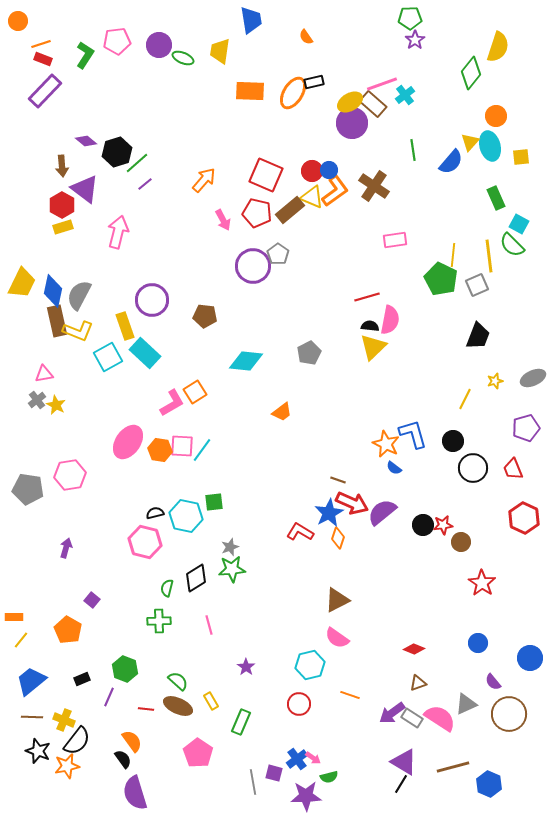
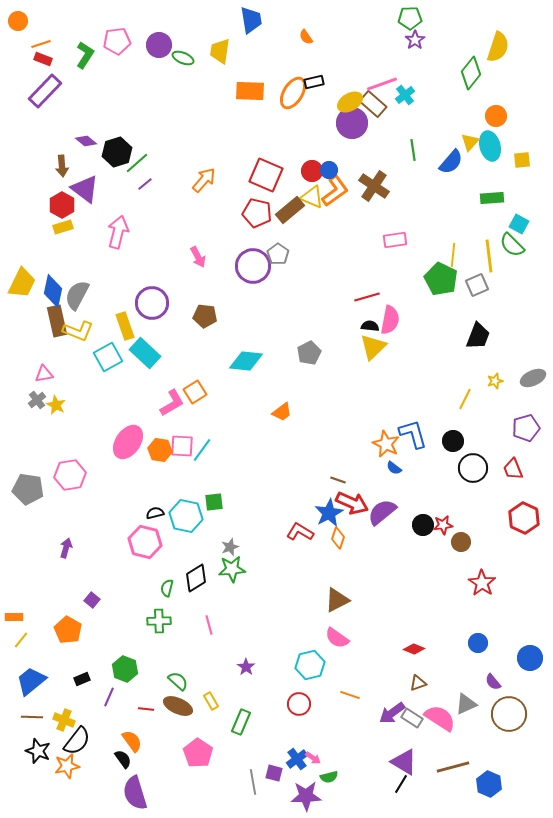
yellow square at (521, 157): moved 1 px right, 3 px down
green rectangle at (496, 198): moved 4 px left; rotated 70 degrees counterclockwise
pink arrow at (223, 220): moved 25 px left, 37 px down
gray semicircle at (79, 295): moved 2 px left
purple circle at (152, 300): moved 3 px down
